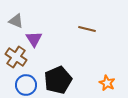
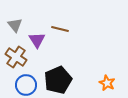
gray triangle: moved 1 px left, 4 px down; rotated 28 degrees clockwise
brown line: moved 27 px left
purple triangle: moved 3 px right, 1 px down
